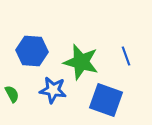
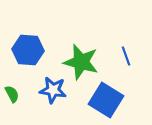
blue hexagon: moved 4 px left, 1 px up
blue square: rotated 12 degrees clockwise
